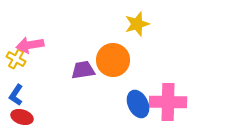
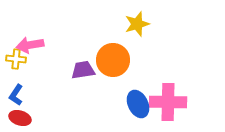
yellow cross: rotated 24 degrees counterclockwise
red ellipse: moved 2 px left, 1 px down
